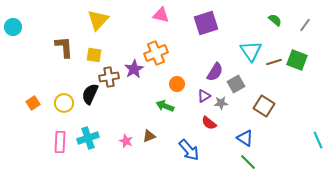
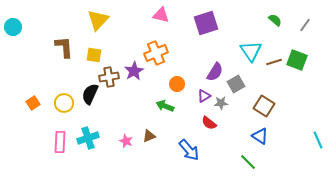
purple star: moved 2 px down
blue triangle: moved 15 px right, 2 px up
